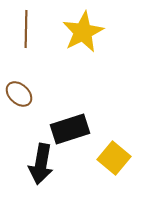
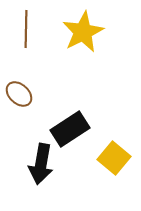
black rectangle: rotated 15 degrees counterclockwise
